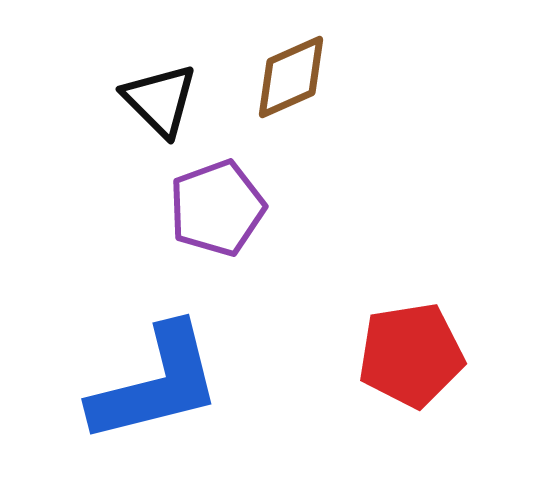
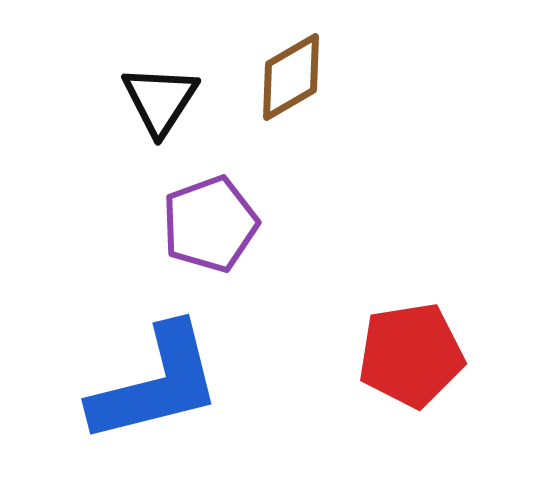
brown diamond: rotated 6 degrees counterclockwise
black triangle: rotated 18 degrees clockwise
purple pentagon: moved 7 px left, 16 px down
